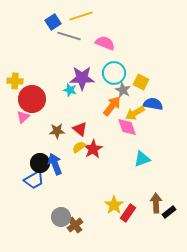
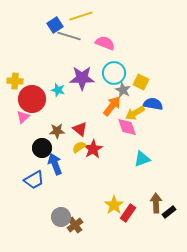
blue square: moved 2 px right, 3 px down
cyan star: moved 12 px left
black circle: moved 2 px right, 15 px up
